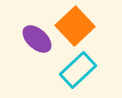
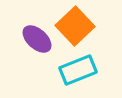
cyan rectangle: rotated 21 degrees clockwise
